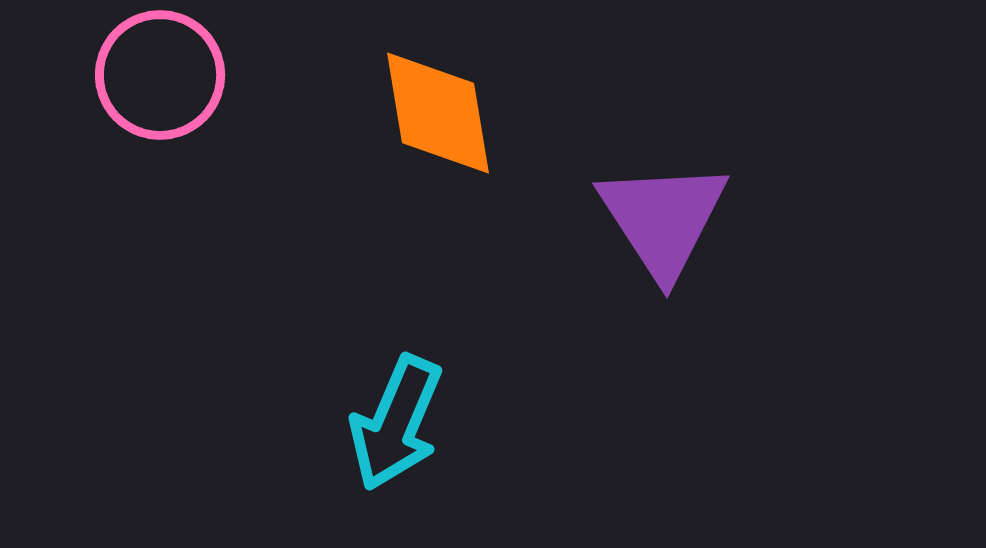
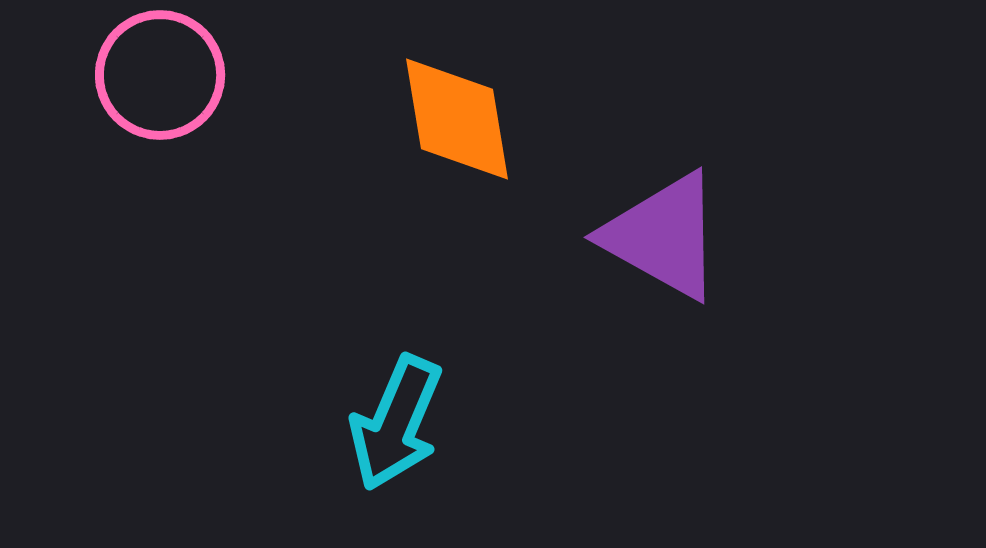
orange diamond: moved 19 px right, 6 px down
purple triangle: moved 17 px down; rotated 28 degrees counterclockwise
